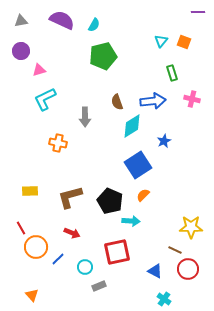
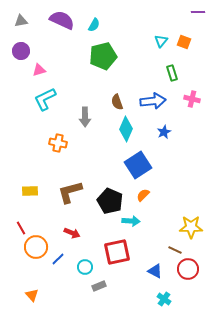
cyan diamond: moved 6 px left, 3 px down; rotated 35 degrees counterclockwise
blue star: moved 9 px up
brown L-shape: moved 5 px up
